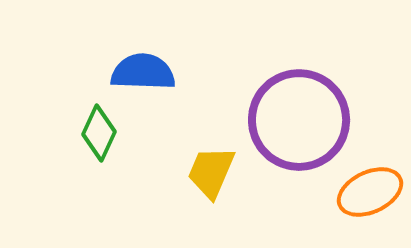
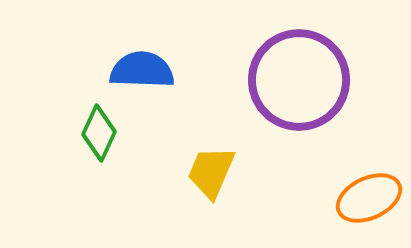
blue semicircle: moved 1 px left, 2 px up
purple circle: moved 40 px up
orange ellipse: moved 1 px left, 6 px down
